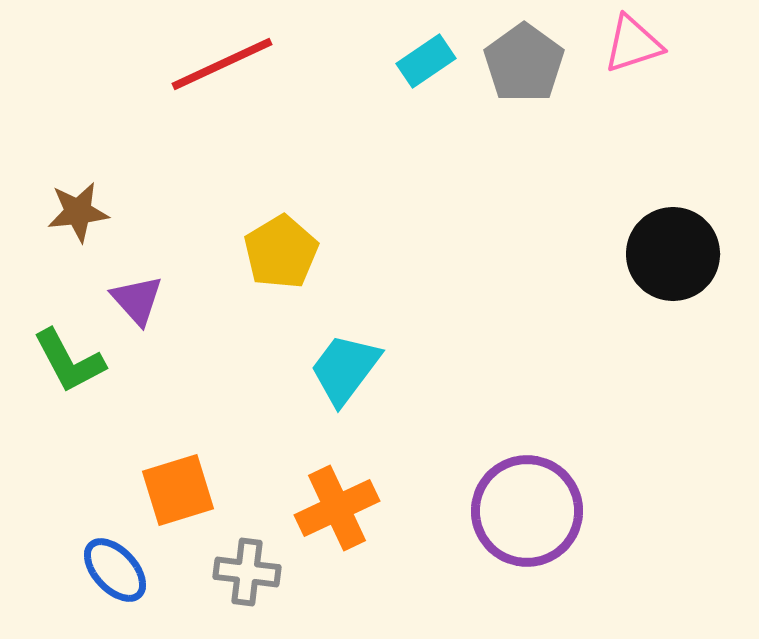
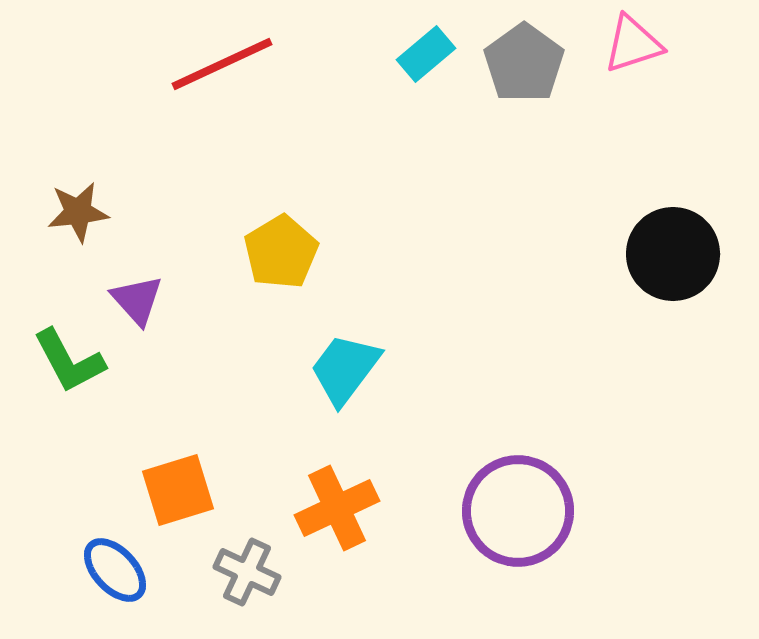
cyan rectangle: moved 7 px up; rotated 6 degrees counterclockwise
purple circle: moved 9 px left
gray cross: rotated 18 degrees clockwise
